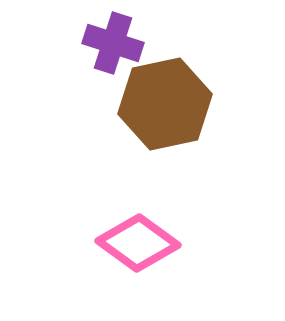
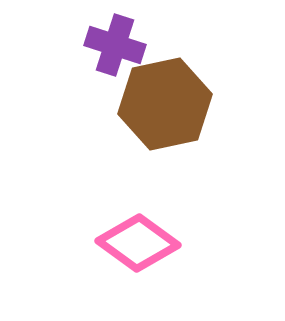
purple cross: moved 2 px right, 2 px down
